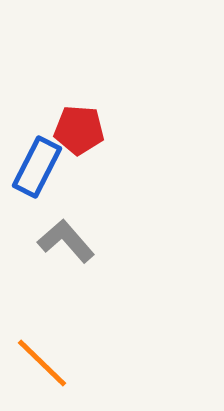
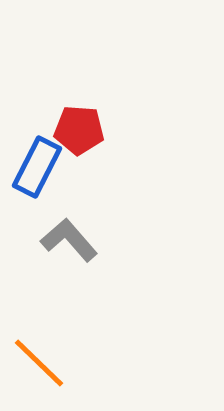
gray L-shape: moved 3 px right, 1 px up
orange line: moved 3 px left
